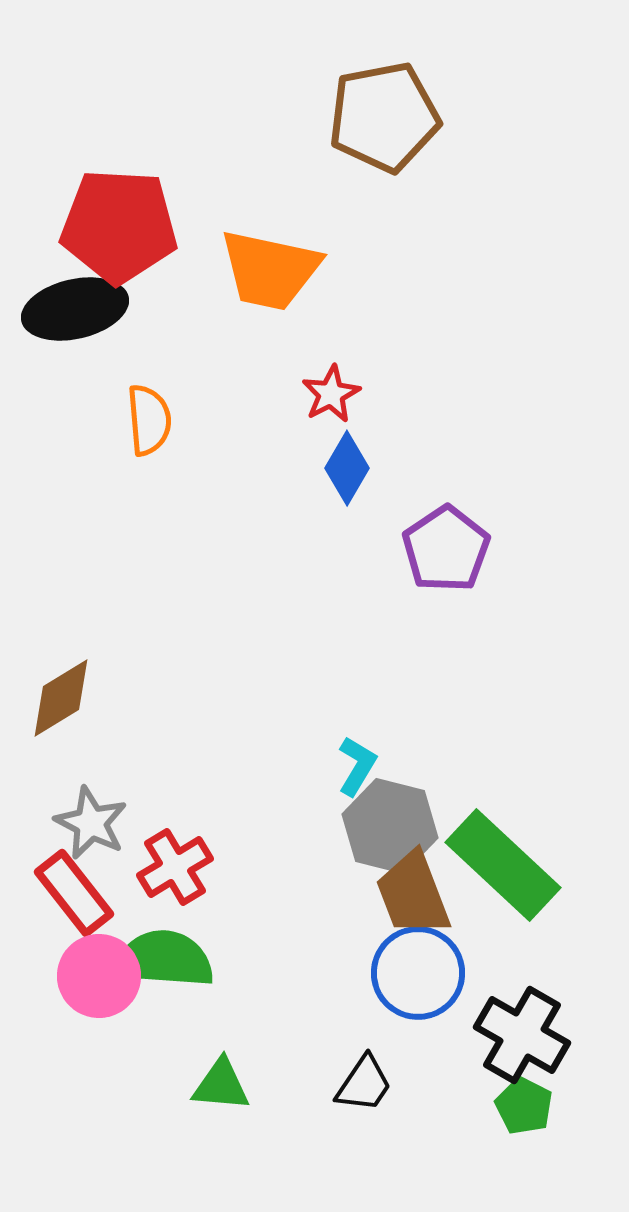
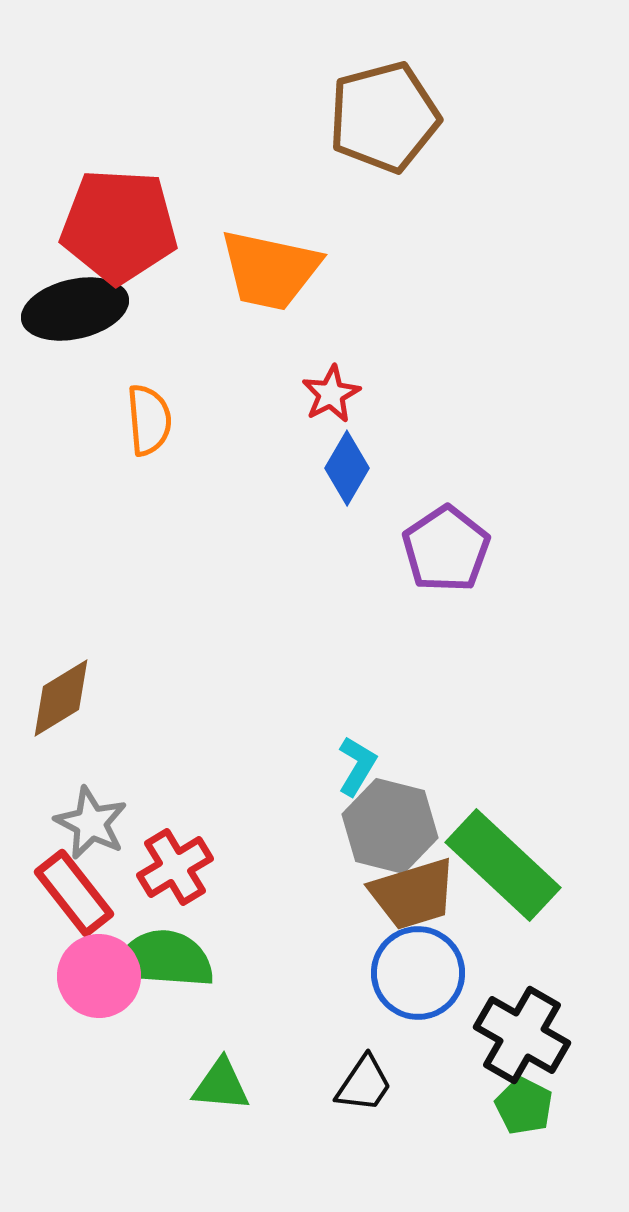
brown pentagon: rotated 4 degrees counterclockwise
brown trapezoid: rotated 86 degrees counterclockwise
